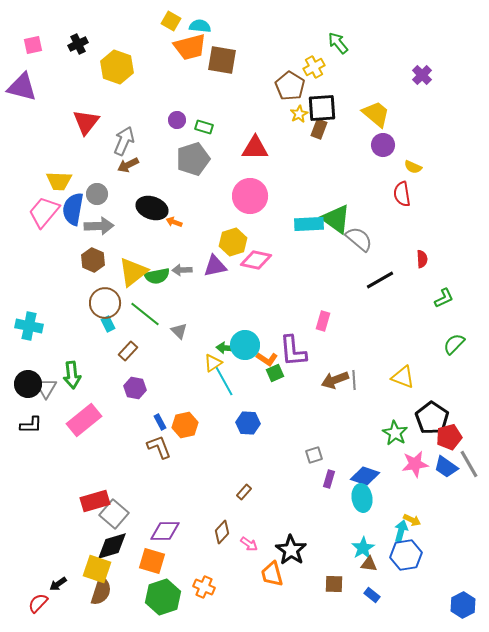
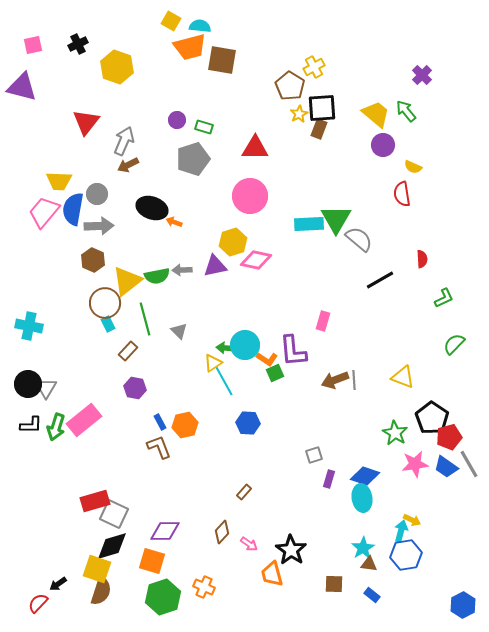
green arrow at (338, 43): moved 68 px right, 68 px down
green triangle at (336, 219): rotated 24 degrees clockwise
yellow triangle at (133, 272): moved 6 px left, 9 px down
green line at (145, 314): moved 5 px down; rotated 36 degrees clockwise
green arrow at (72, 375): moved 16 px left, 52 px down; rotated 24 degrees clockwise
gray square at (114, 514): rotated 16 degrees counterclockwise
